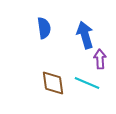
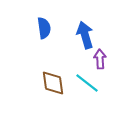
cyan line: rotated 15 degrees clockwise
